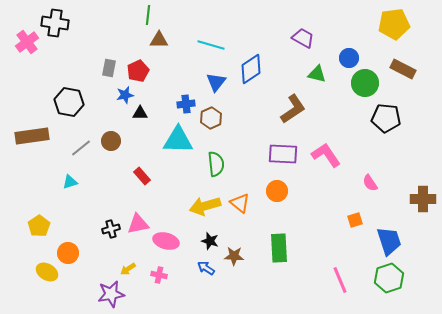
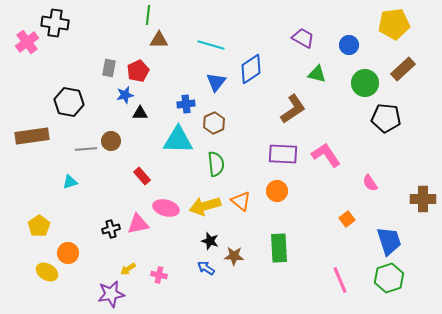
blue circle at (349, 58): moved 13 px up
brown rectangle at (403, 69): rotated 70 degrees counterclockwise
brown hexagon at (211, 118): moved 3 px right, 5 px down
gray line at (81, 148): moved 5 px right, 1 px down; rotated 35 degrees clockwise
orange triangle at (240, 203): moved 1 px right, 2 px up
orange square at (355, 220): moved 8 px left, 1 px up; rotated 21 degrees counterclockwise
pink ellipse at (166, 241): moved 33 px up
